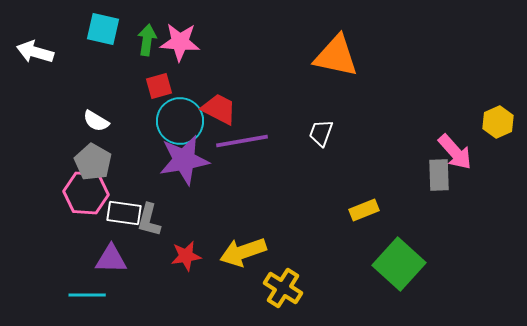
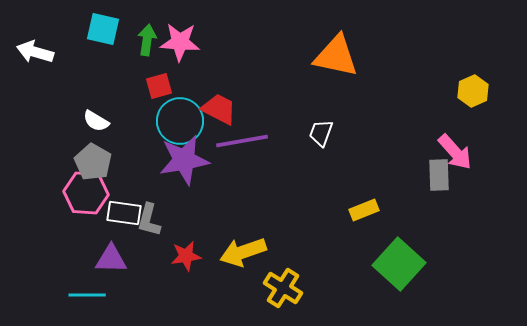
yellow hexagon: moved 25 px left, 31 px up
